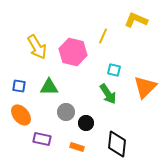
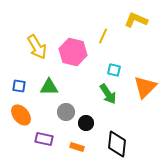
purple rectangle: moved 2 px right
